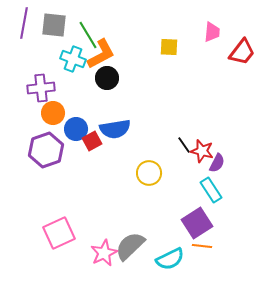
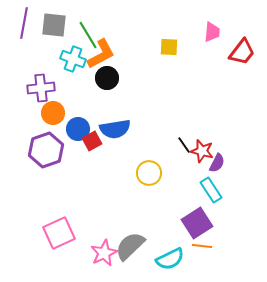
blue circle: moved 2 px right
